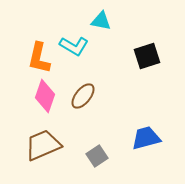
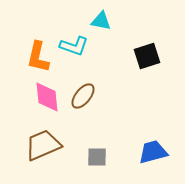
cyan L-shape: rotated 12 degrees counterclockwise
orange L-shape: moved 1 px left, 1 px up
pink diamond: moved 2 px right, 1 px down; rotated 24 degrees counterclockwise
blue trapezoid: moved 7 px right, 14 px down
gray square: moved 1 px down; rotated 35 degrees clockwise
